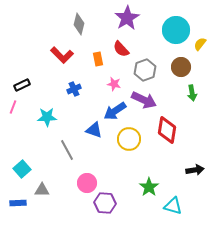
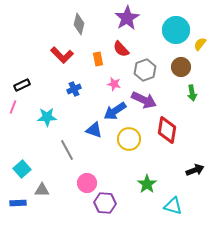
black arrow: rotated 12 degrees counterclockwise
green star: moved 2 px left, 3 px up
